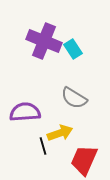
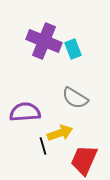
cyan rectangle: rotated 12 degrees clockwise
gray semicircle: moved 1 px right
